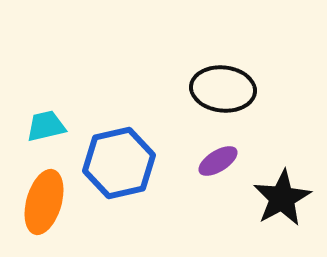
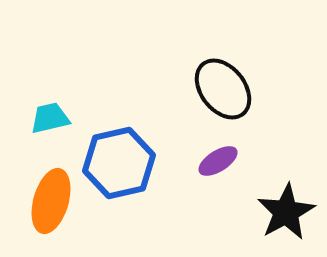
black ellipse: rotated 46 degrees clockwise
cyan trapezoid: moved 4 px right, 8 px up
black star: moved 4 px right, 14 px down
orange ellipse: moved 7 px right, 1 px up
